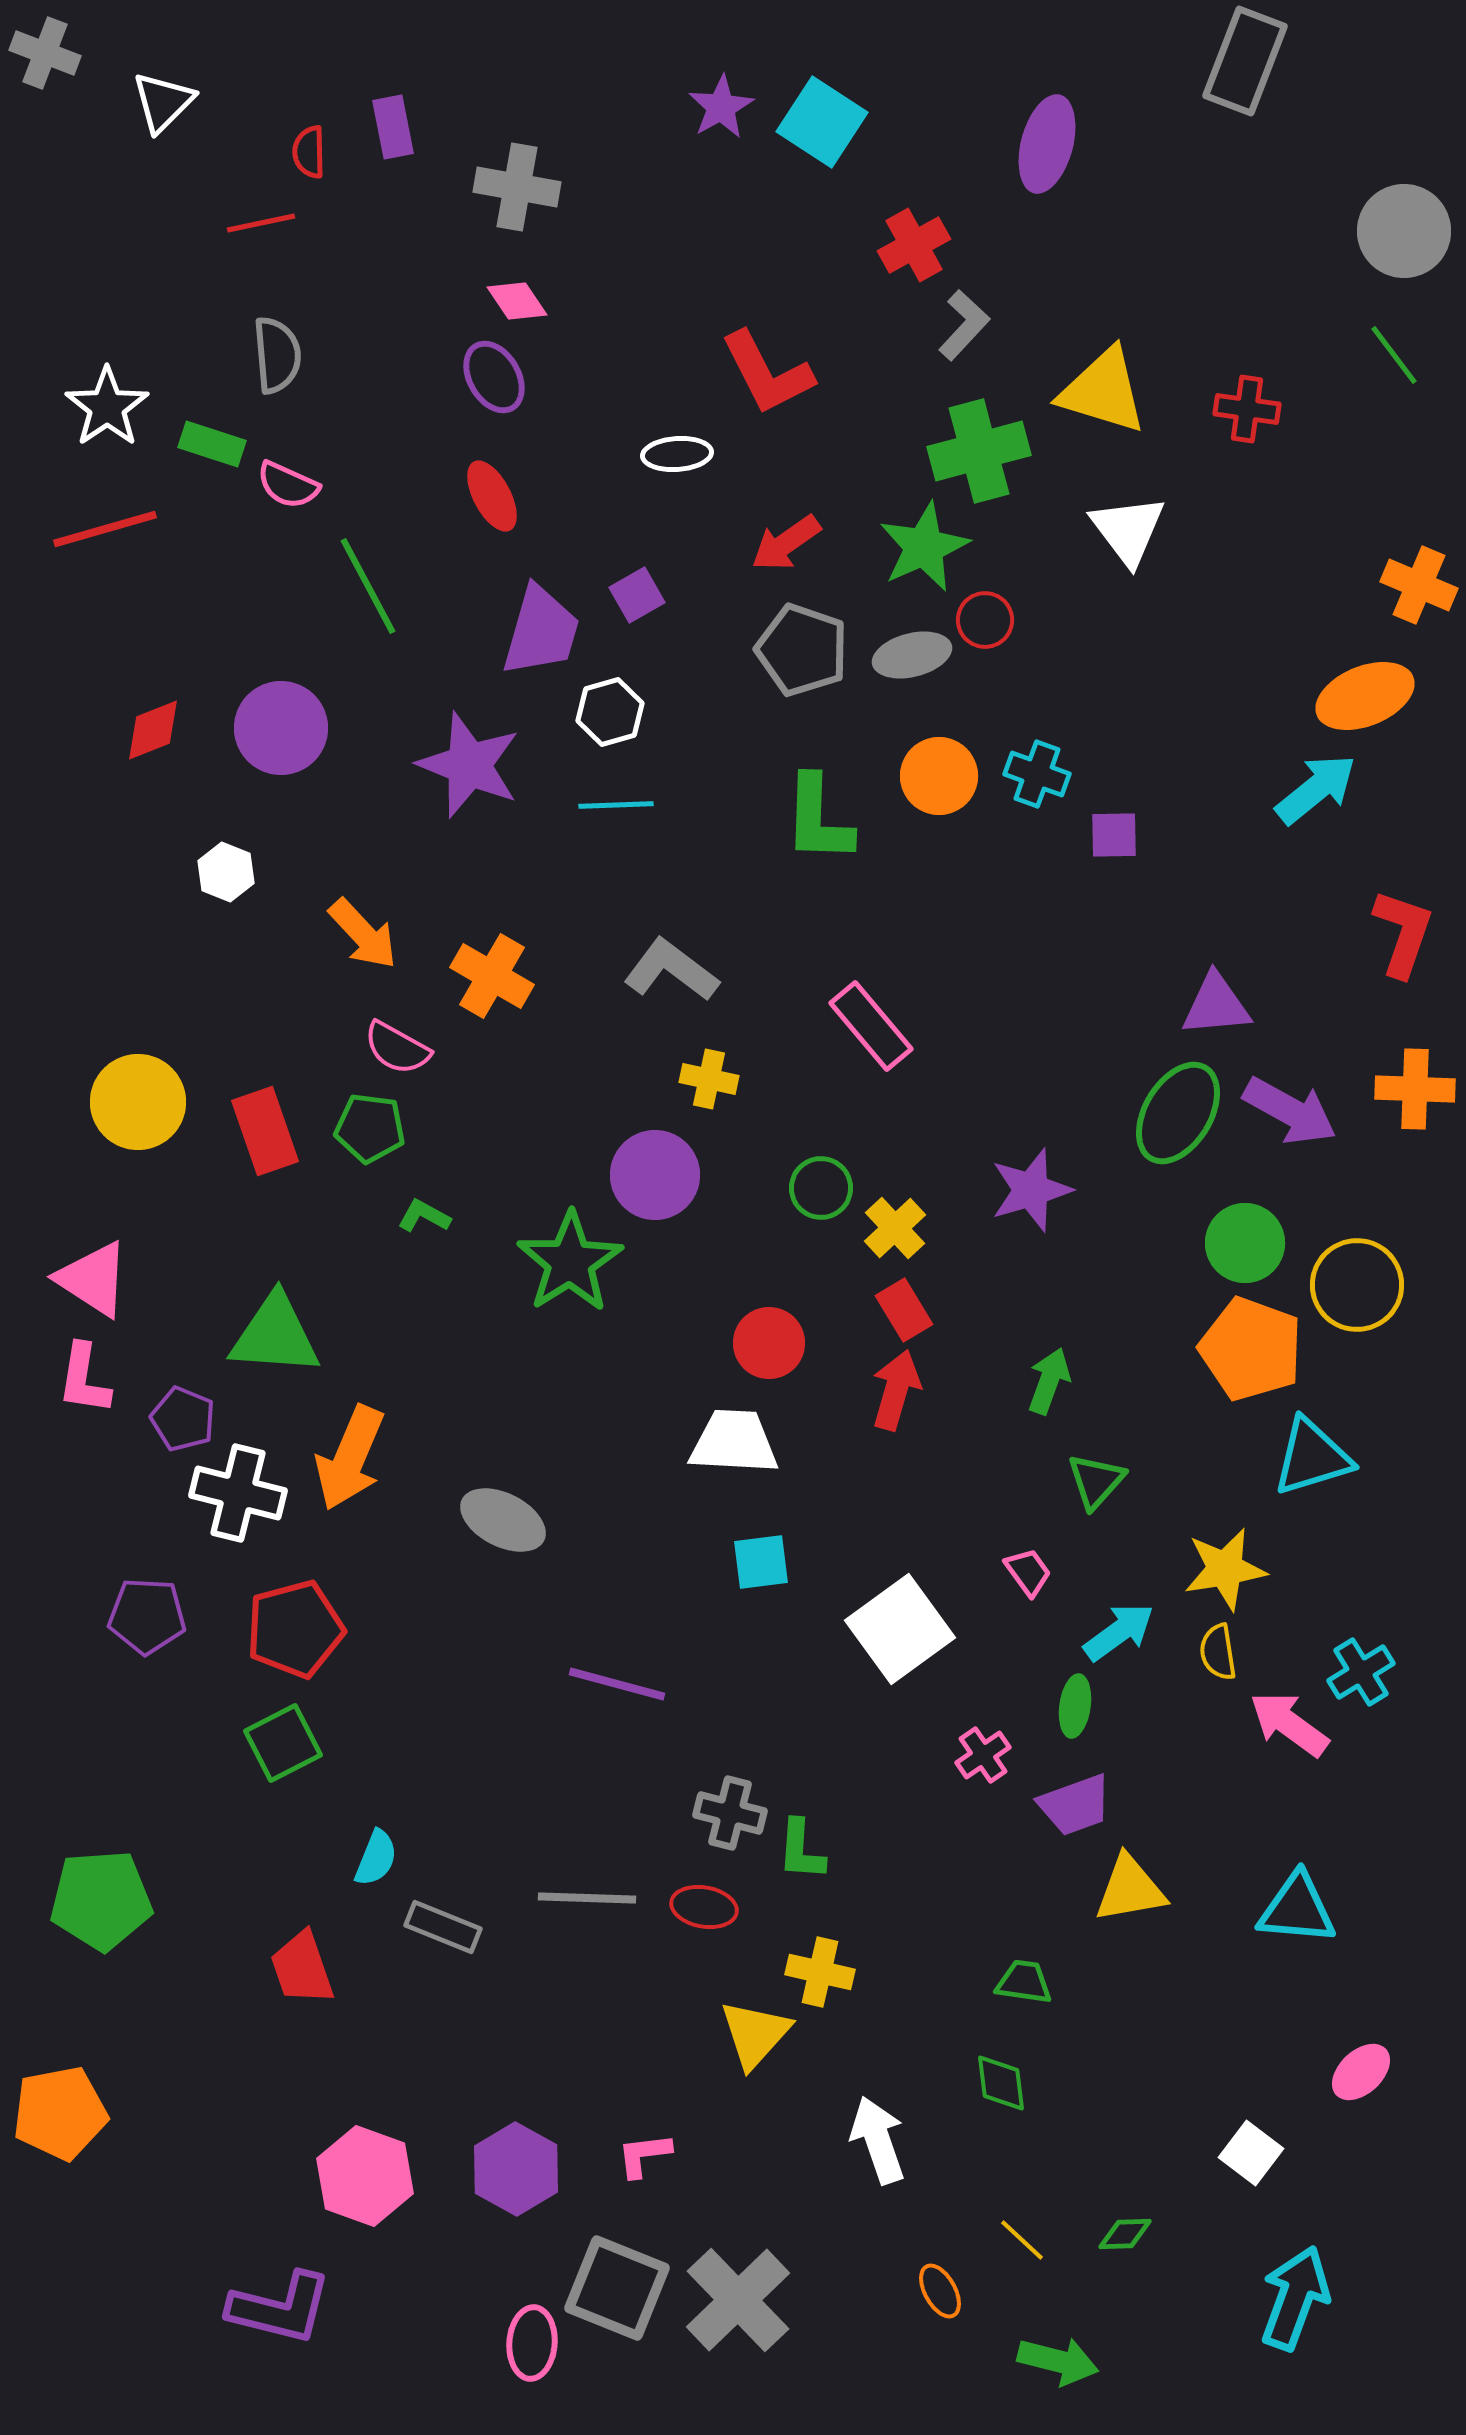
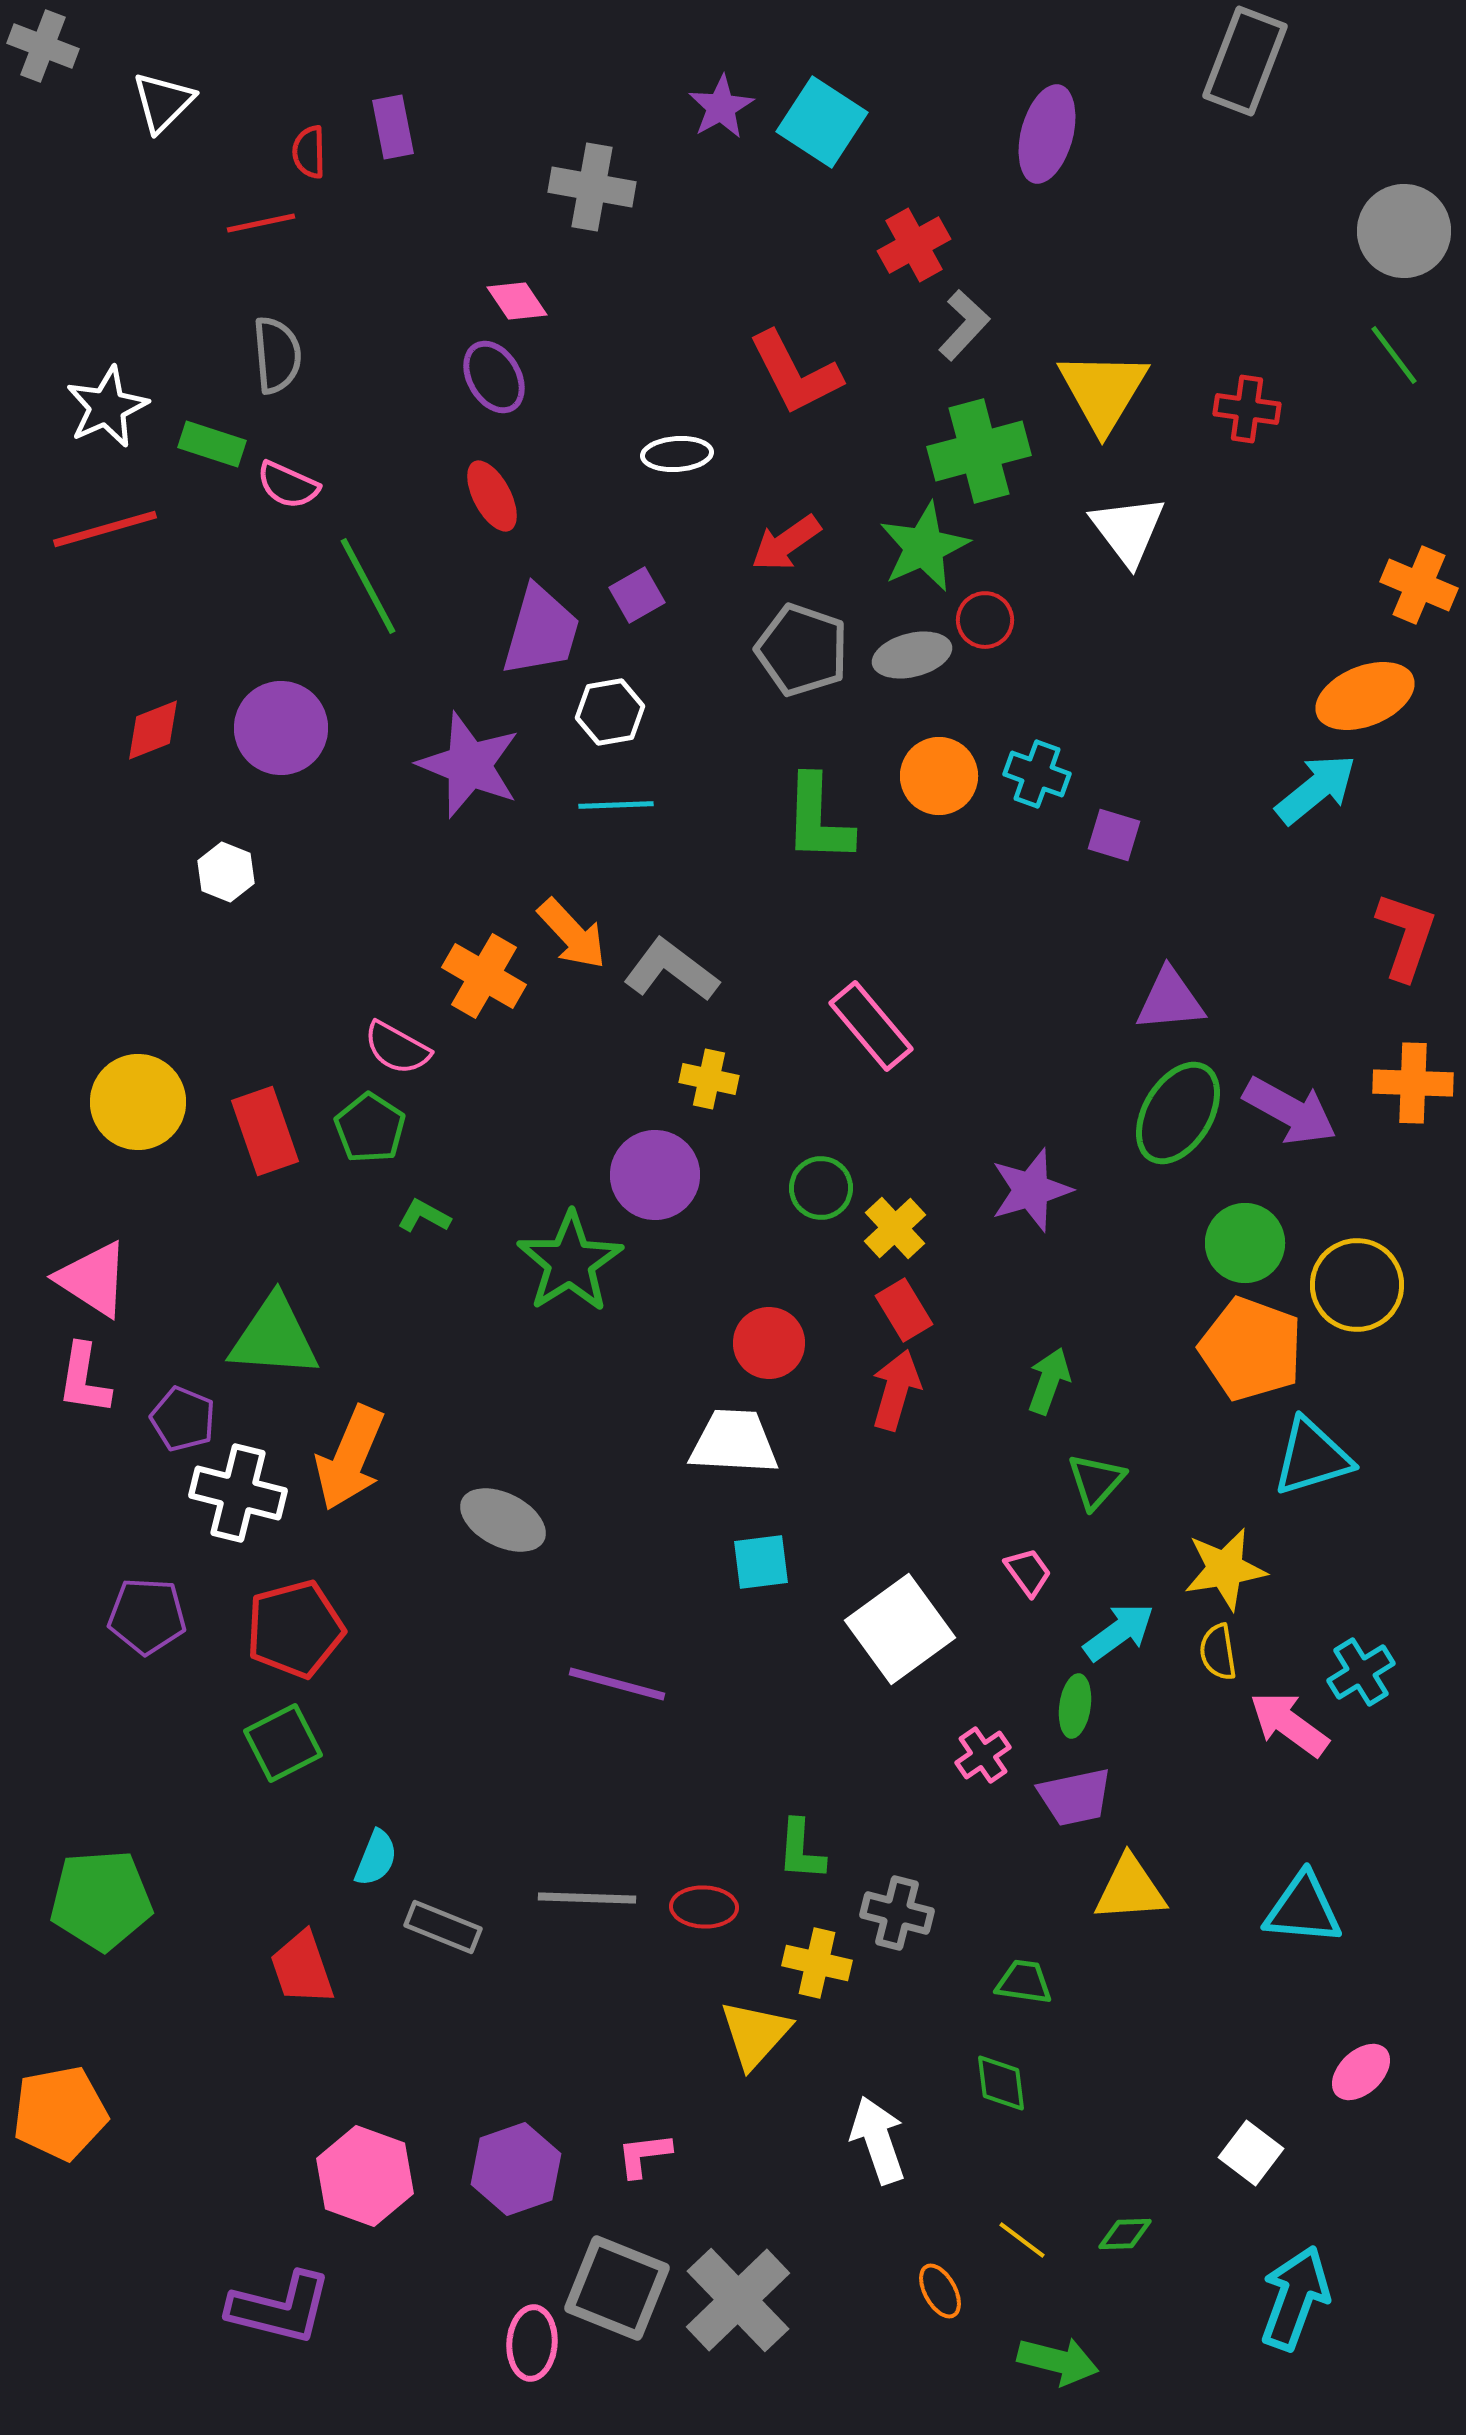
gray cross at (45, 53): moved 2 px left, 7 px up
purple ellipse at (1047, 144): moved 10 px up
gray cross at (517, 187): moved 75 px right
red L-shape at (767, 373): moved 28 px right
yellow triangle at (1103, 391): rotated 44 degrees clockwise
white star at (107, 407): rotated 10 degrees clockwise
white hexagon at (610, 712): rotated 6 degrees clockwise
purple square at (1114, 835): rotated 18 degrees clockwise
red L-shape at (1403, 933): moved 3 px right, 3 px down
orange arrow at (363, 934): moved 209 px right
orange cross at (492, 976): moved 8 px left
purple triangle at (1216, 1005): moved 46 px left, 5 px up
orange cross at (1415, 1089): moved 2 px left, 6 px up
green pentagon at (370, 1128): rotated 26 degrees clockwise
green triangle at (275, 1335): moved 1 px left, 2 px down
purple trapezoid at (1075, 1805): moved 8 px up; rotated 8 degrees clockwise
gray cross at (730, 1813): moved 167 px right, 100 px down
yellow triangle at (1130, 1889): rotated 6 degrees clockwise
red ellipse at (704, 1907): rotated 8 degrees counterclockwise
cyan triangle at (1297, 1909): moved 6 px right
yellow cross at (820, 1972): moved 3 px left, 9 px up
purple hexagon at (516, 2169): rotated 12 degrees clockwise
yellow line at (1022, 2240): rotated 6 degrees counterclockwise
